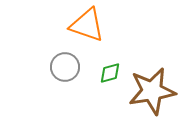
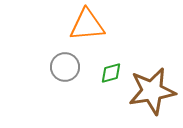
orange triangle: rotated 24 degrees counterclockwise
green diamond: moved 1 px right
